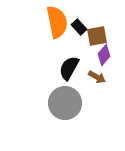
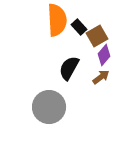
orange semicircle: moved 2 px up; rotated 8 degrees clockwise
brown square: rotated 20 degrees counterclockwise
brown arrow: moved 4 px right; rotated 66 degrees counterclockwise
gray circle: moved 16 px left, 4 px down
